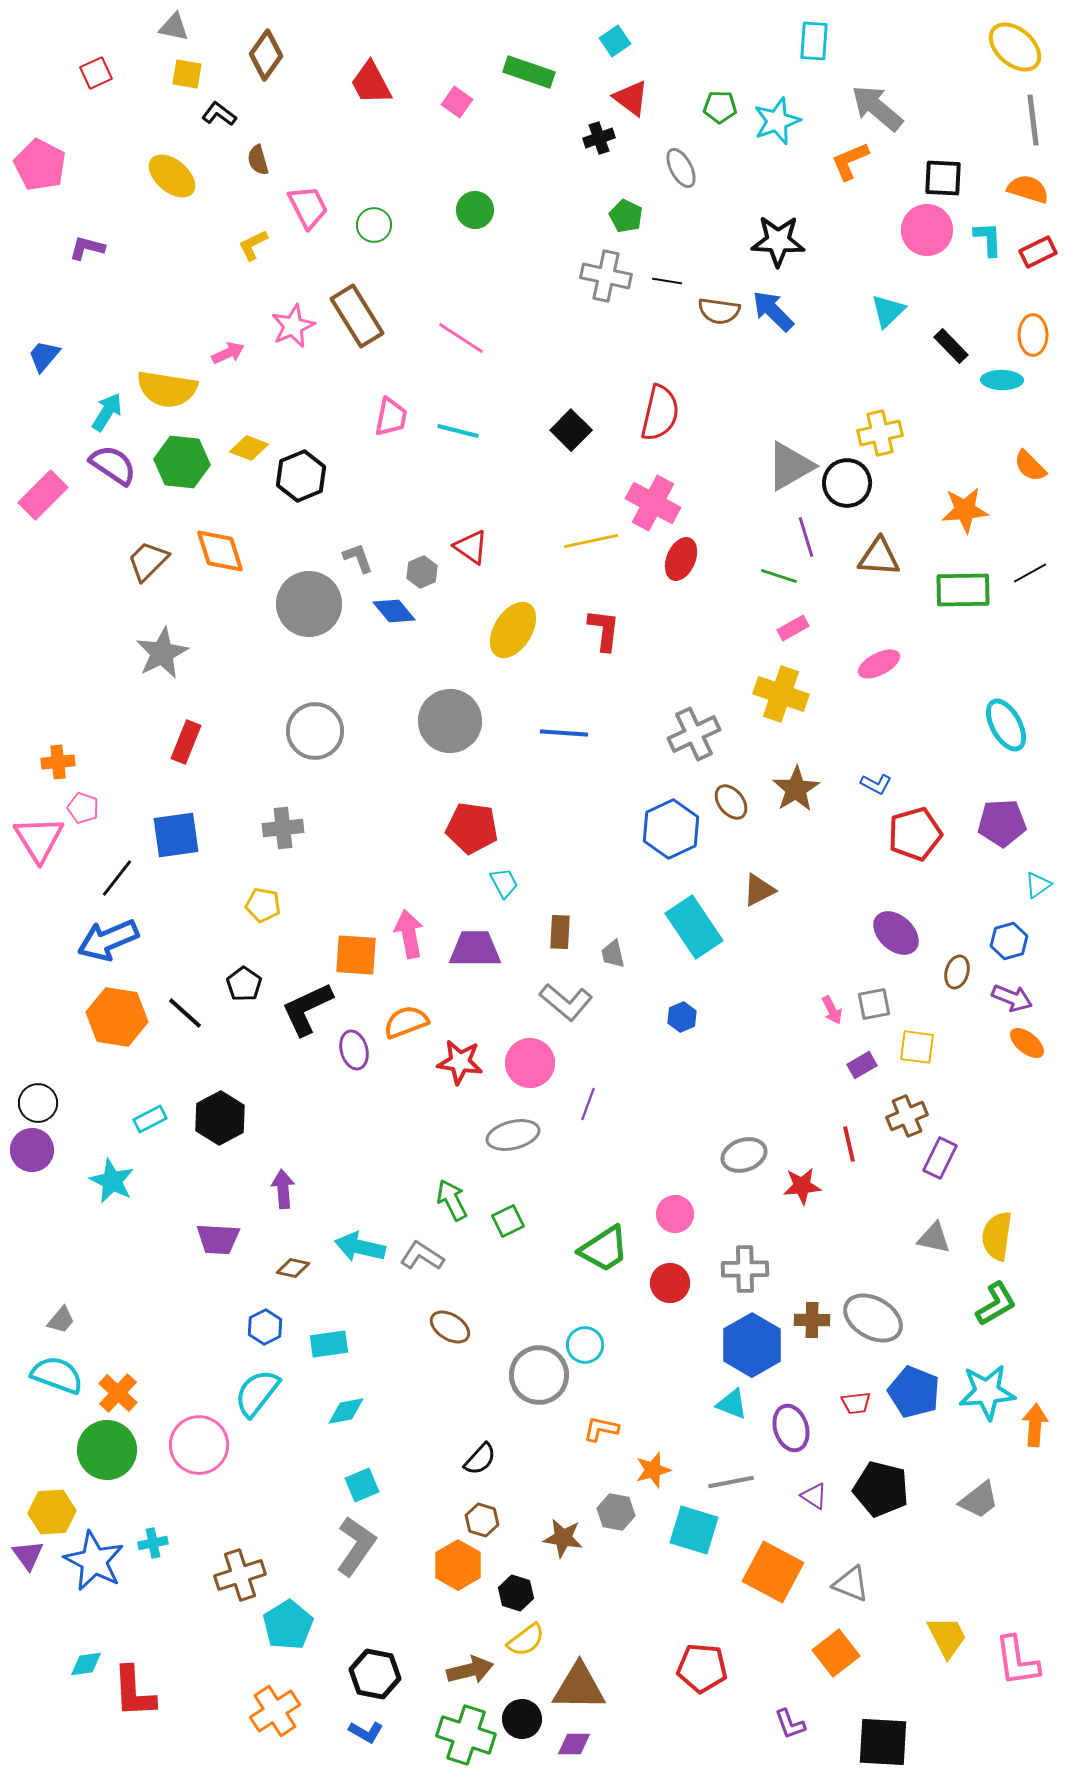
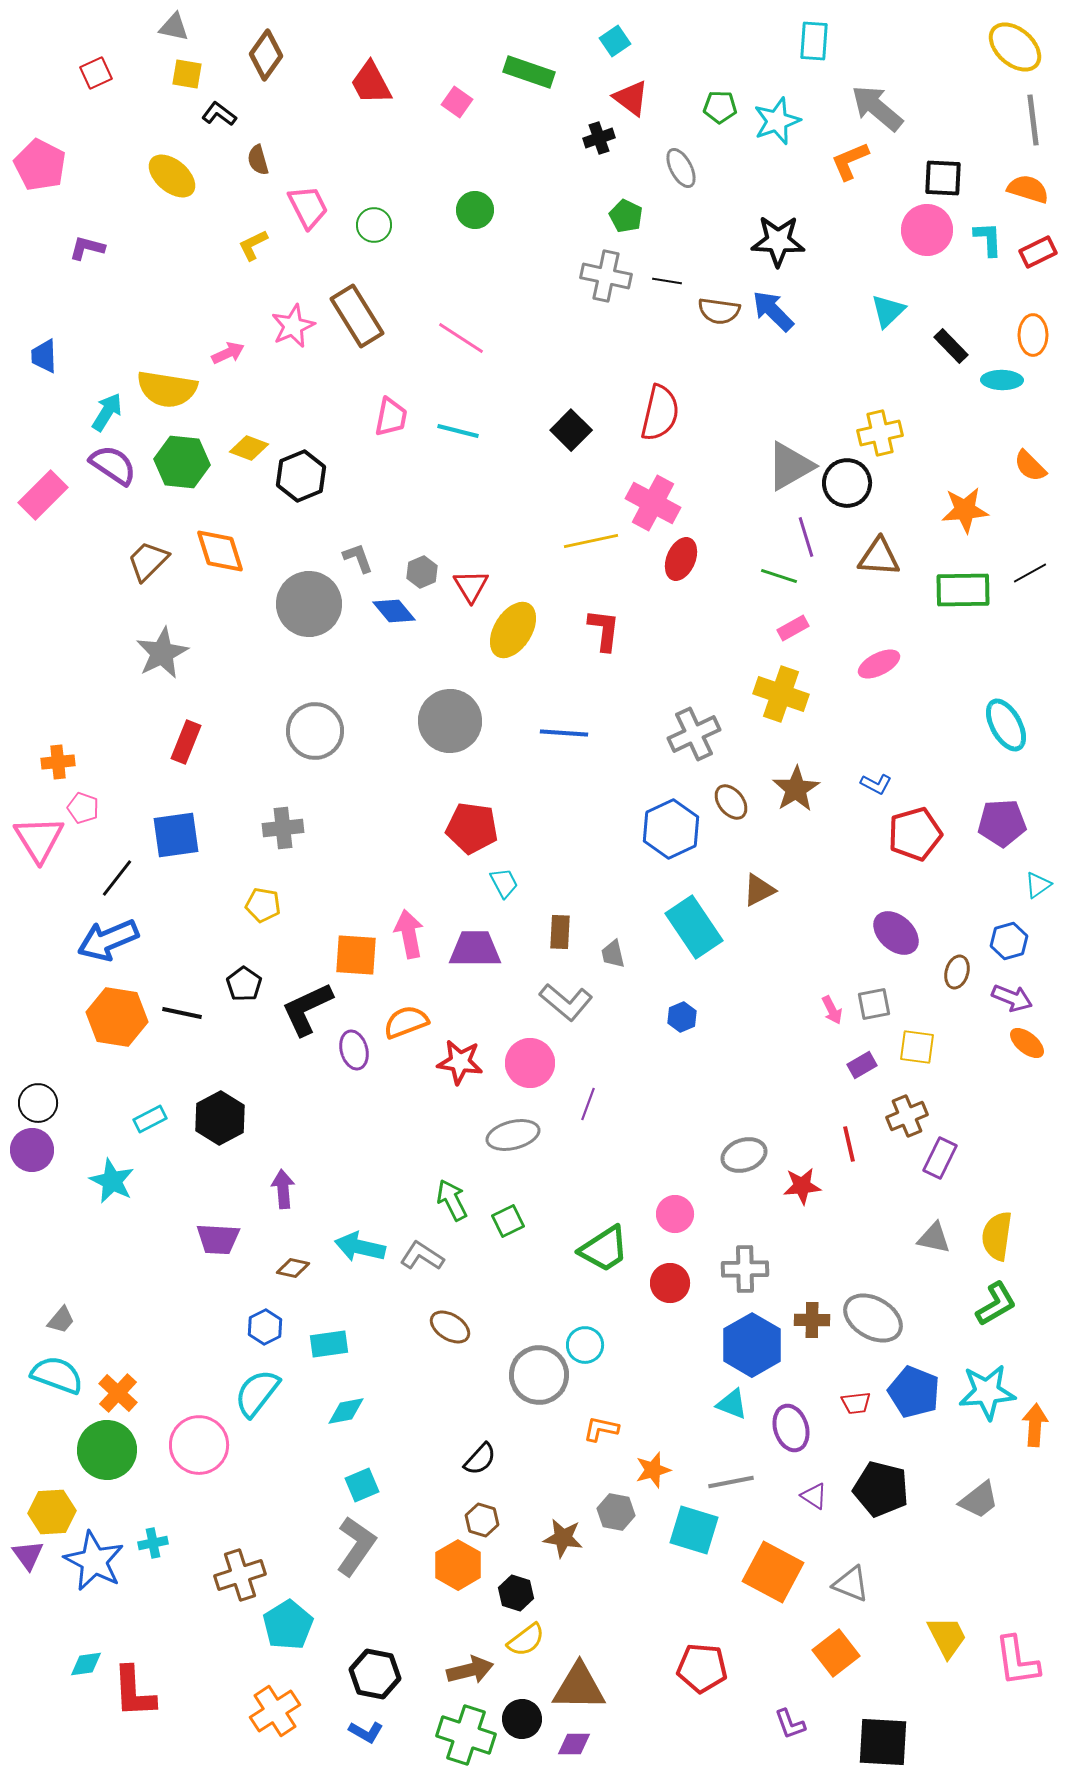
blue trapezoid at (44, 356): rotated 42 degrees counterclockwise
red triangle at (471, 547): moved 39 px down; rotated 24 degrees clockwise
black line at (185, 1013): moved 3 px left; rotated 30 degrees counterclockwise
